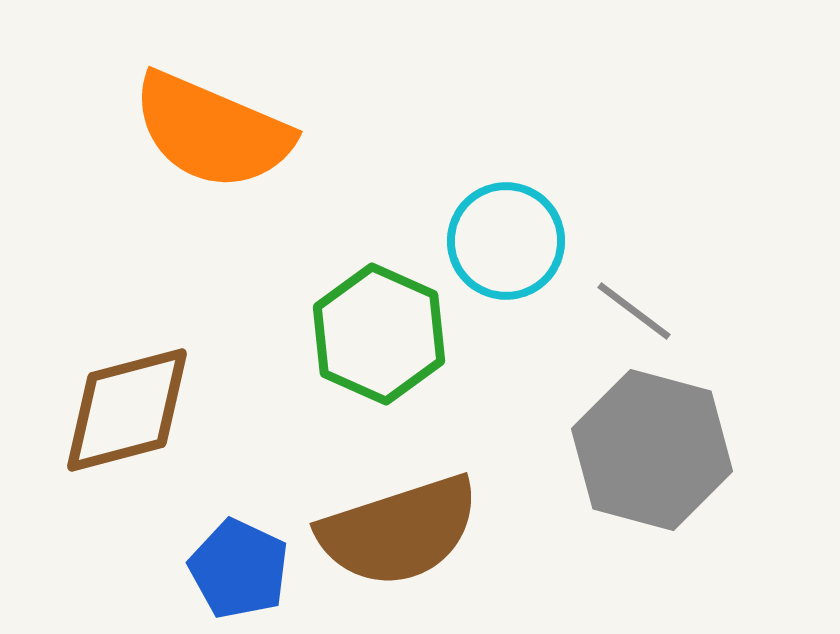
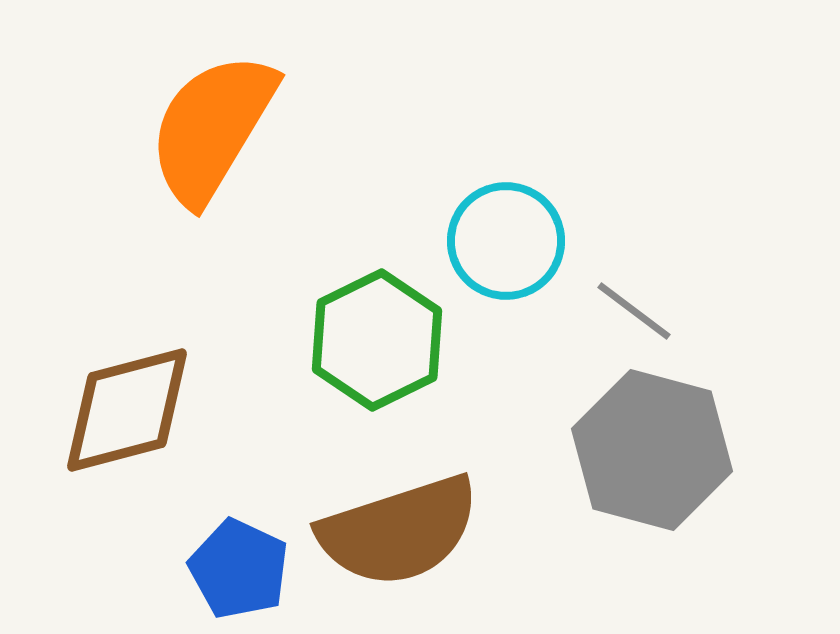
orange semicircle: moved 3 px up; rotated 98 degrees clockwise
green hexagon: moved 2 px left, 6 px down; rotated 10 degrees clockwise
